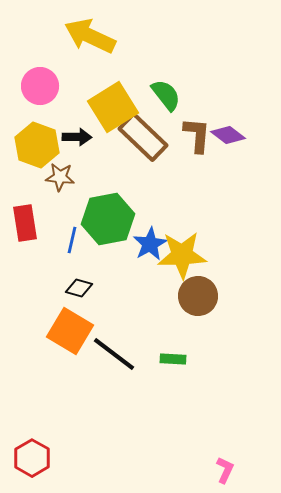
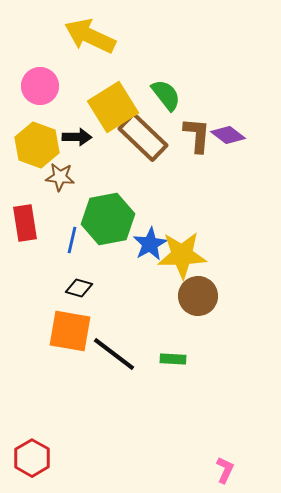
orange square: rotated 21 degrees counterclockwise
